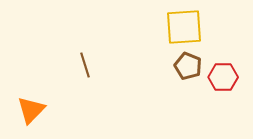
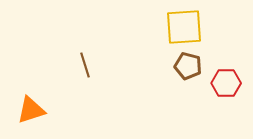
brown pentagon: rotated 8 degrees counterclockwise
red hexagon: moved 3 px right, 6 px down
orange triangle: rotated 28 degrees clockwise
